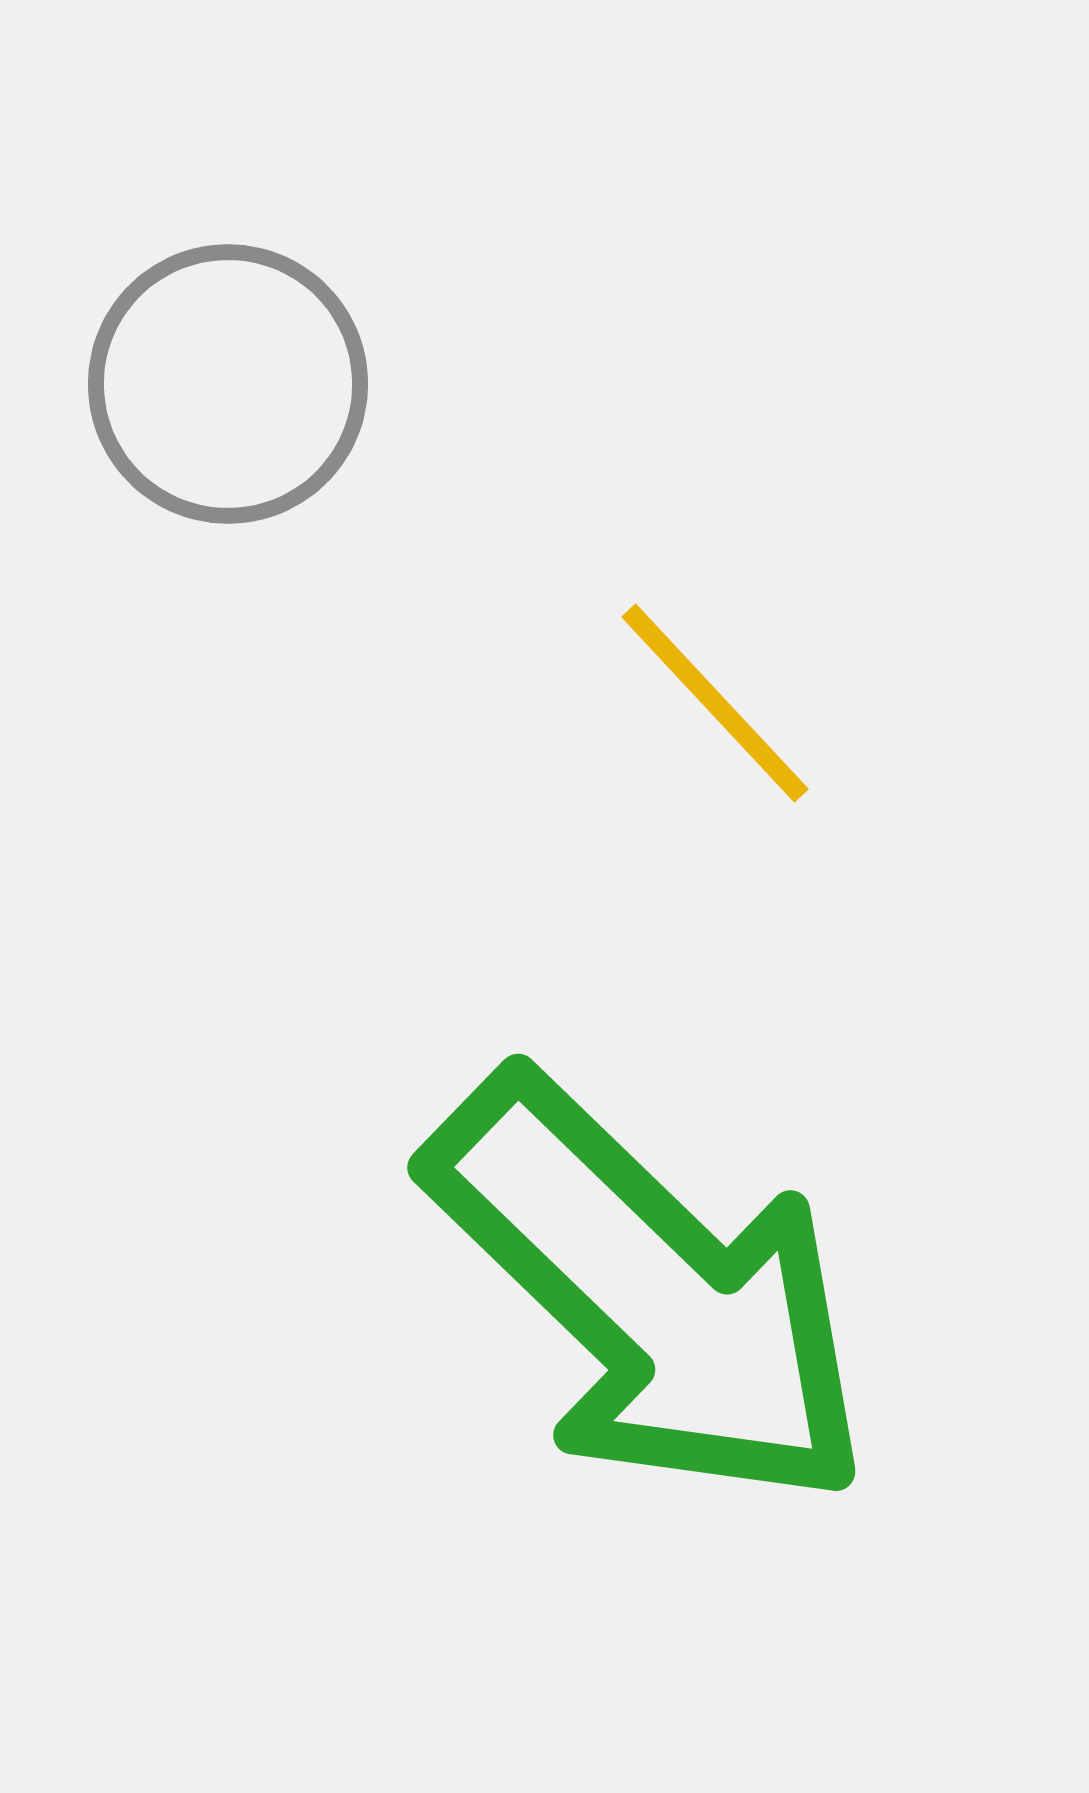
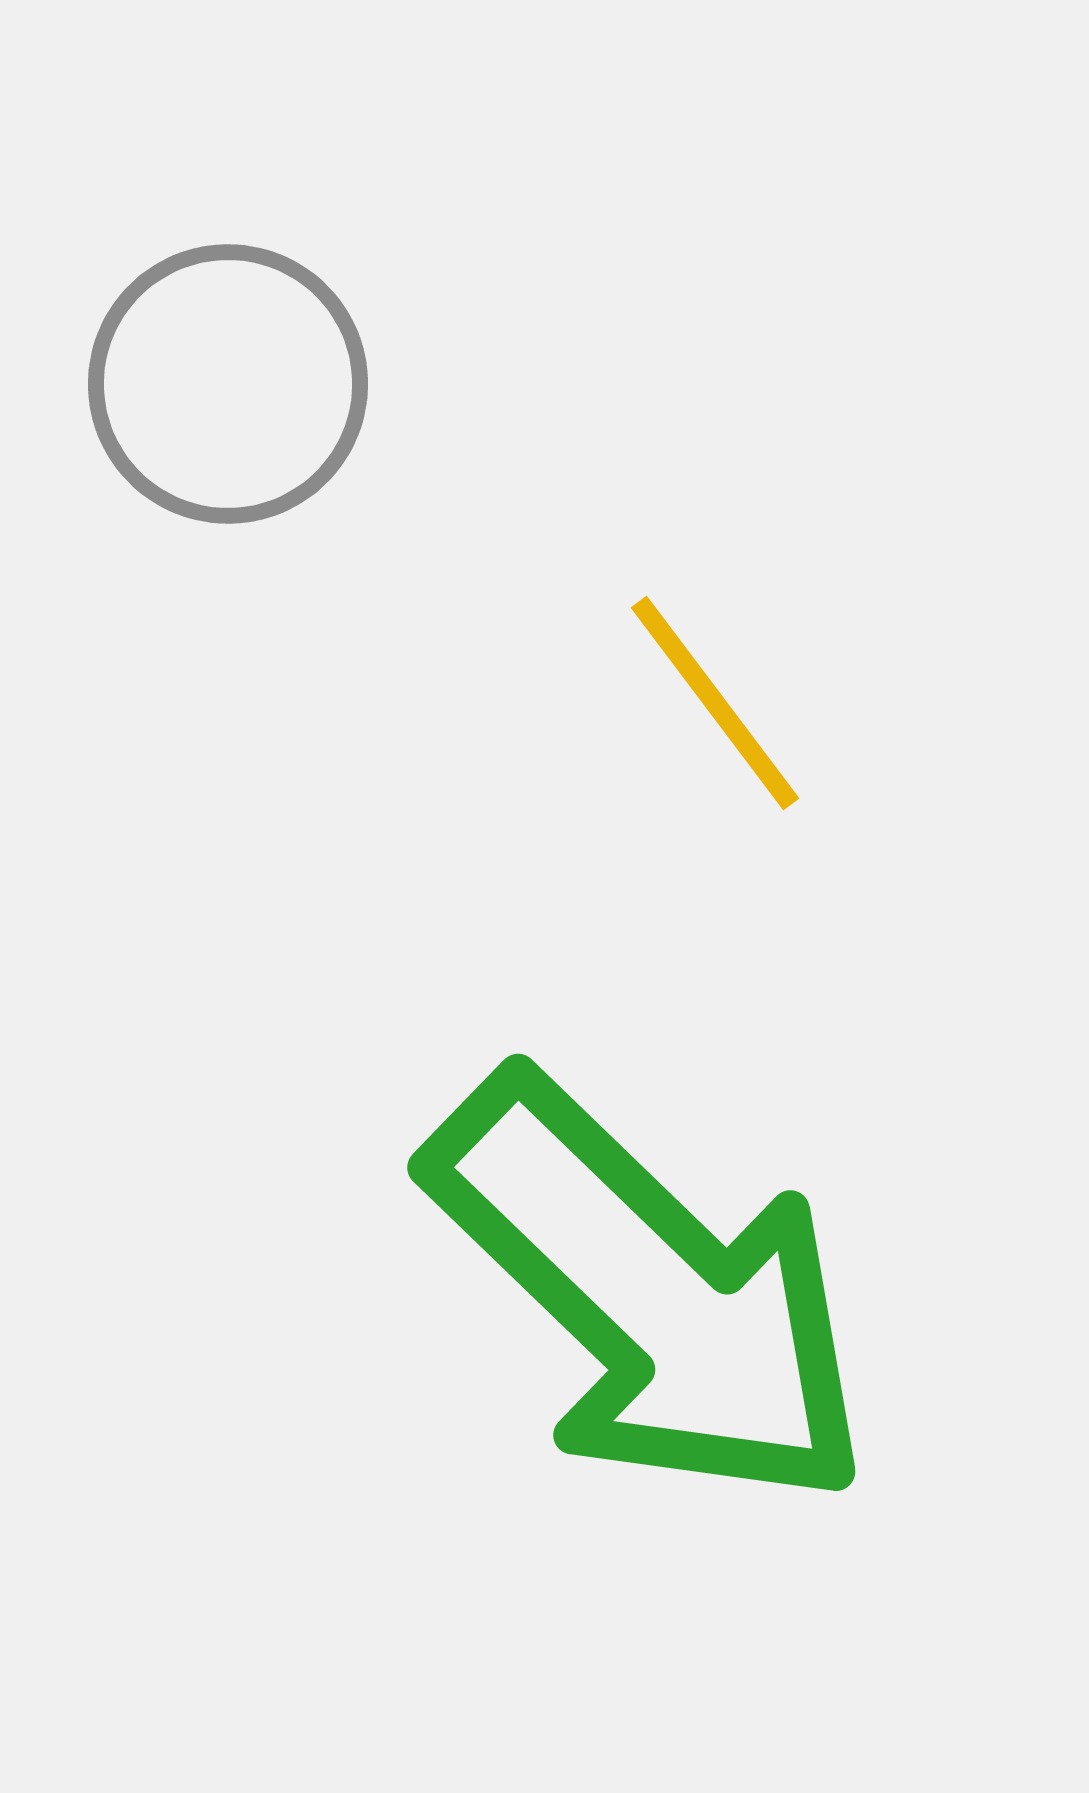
yellow line: rotated 6 degrees clockwise
